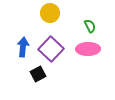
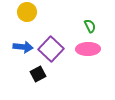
yellow circle: moved 23 px left, 1 px up
blue arrow: rotated 90 degrees clockwise
